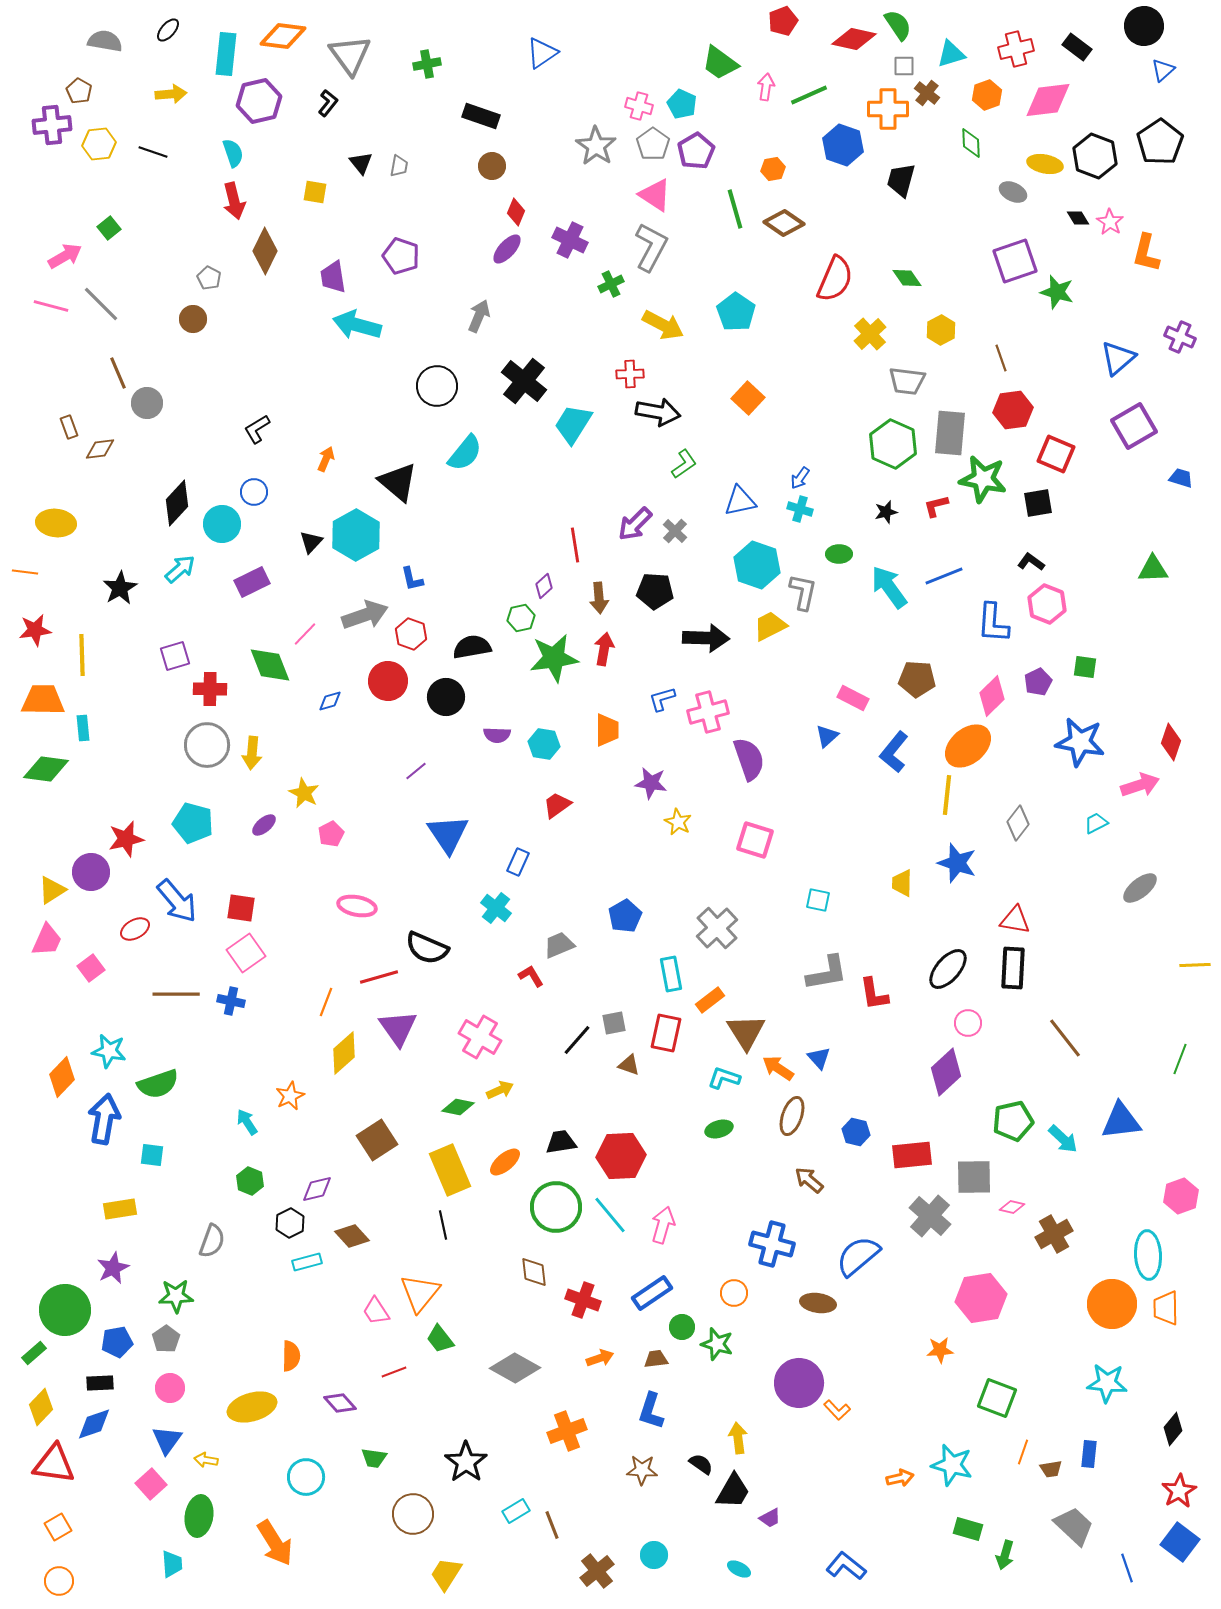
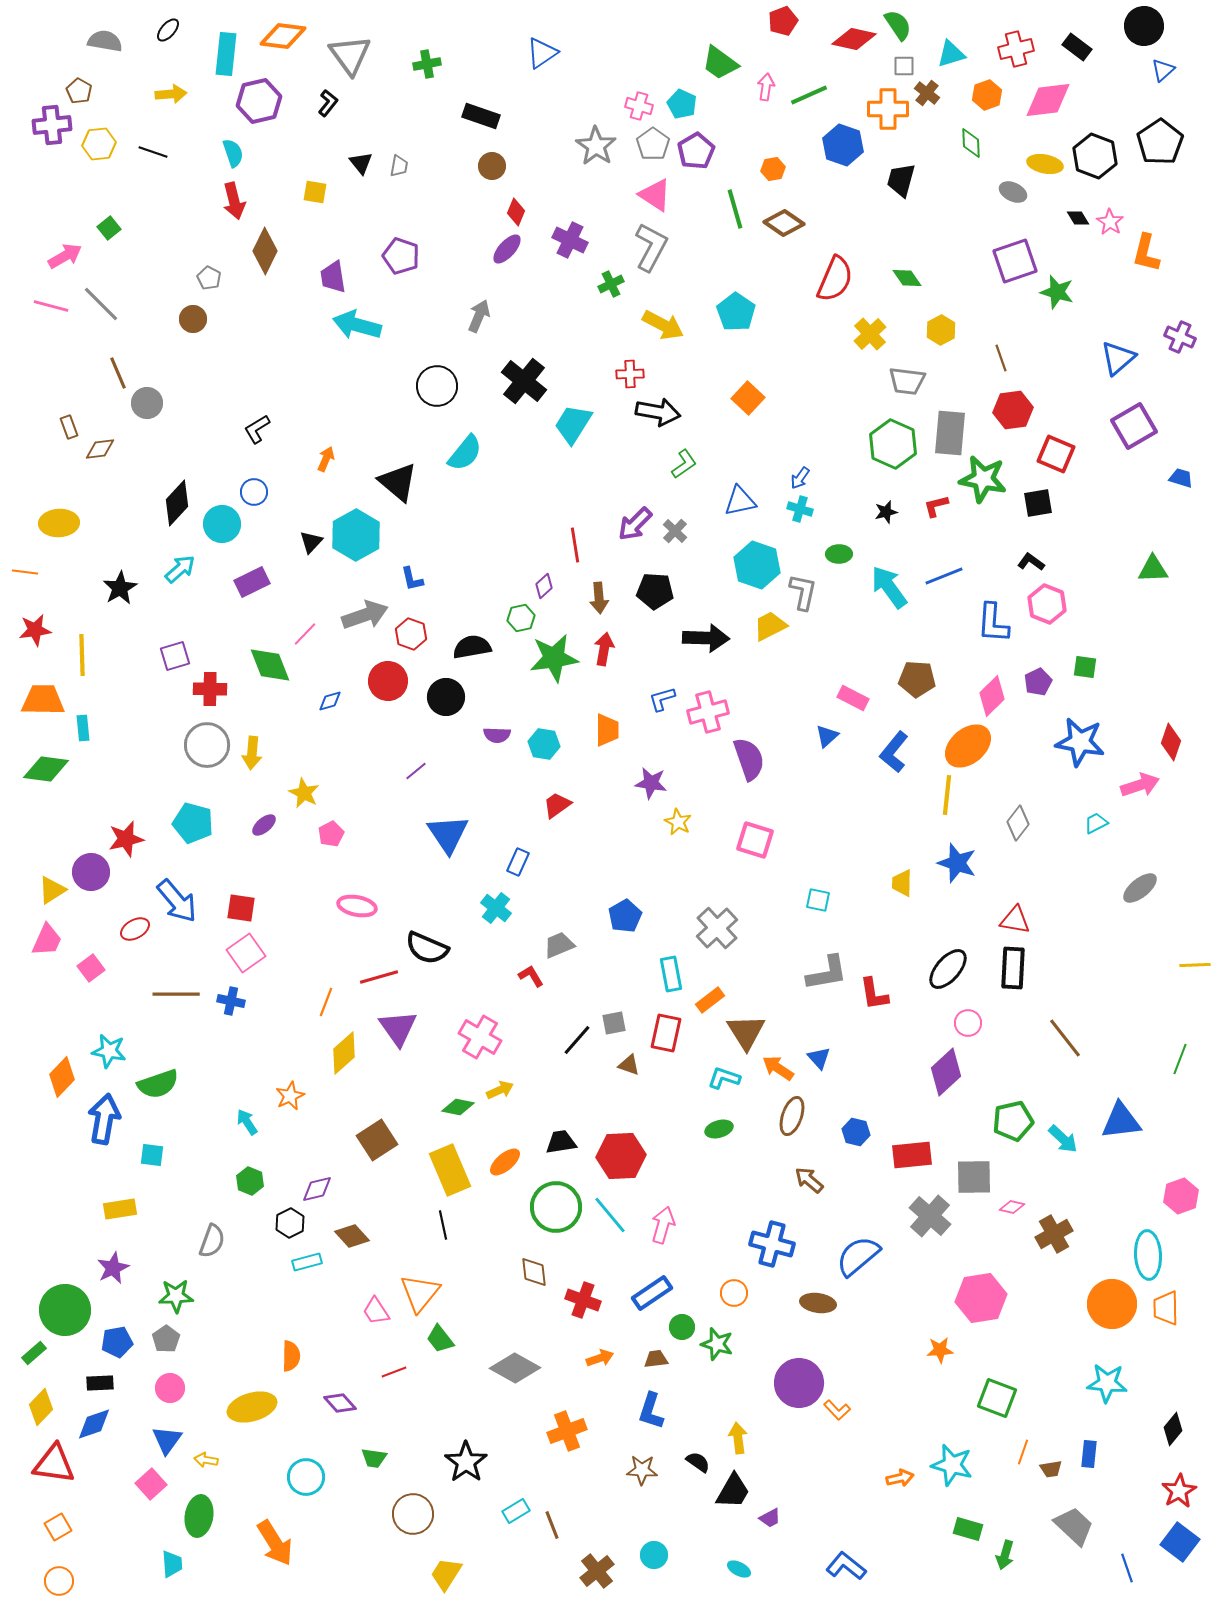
yellow ellipse at (56, 523): moved 3 px right; rotated 9 degrees counterclockwise
black semicircle at (701, 1464): moved 3 px left, 2 px up
